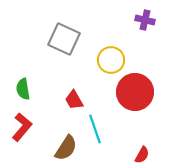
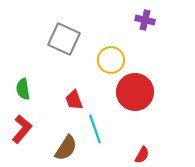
red trapezoid: rotated 10 degrees clockwise
red L-shape: moved 2 px down
